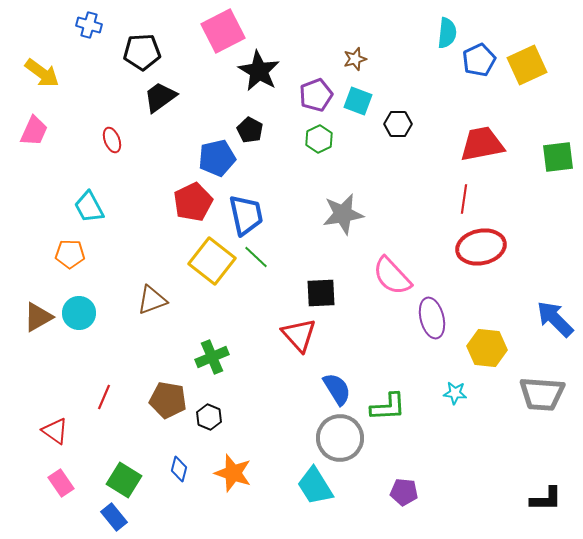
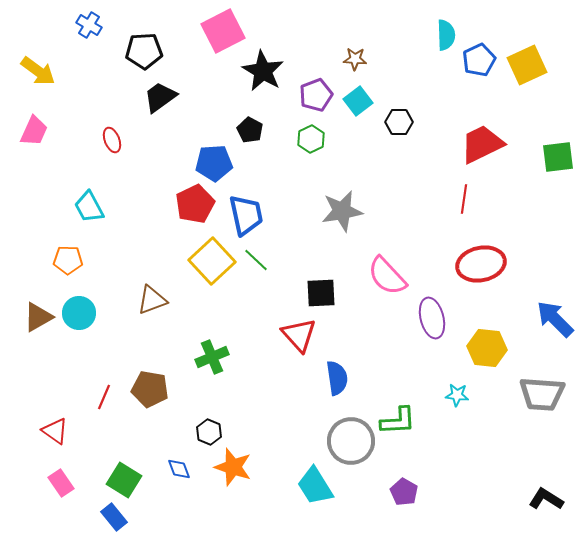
blue cross at (89, 25): rotated 15 degrees clockwise
cyan semicircle at (447, 33): moved 1 px left, 2 px down; rotated 8 degrees counterclockwise
black pentagon at (142, 52): moved 2 px right, 1 px up
brown star at (355, 59): rotated 20 degrees clockwise
black star at (259, 71): moved 4 px right
yellow arrow at (42, 73): moved 4 px left, 2 px up
cyan square at (358, 101): rotated 32 degrees clockwise
black hexagon at (398, 124): moved 1 px right, 2 px up
green hexagon at (319, 139): moved 8 px left
red trapezoid at (482, 144): rotated 15 degrees counterclockwise
blue pentagon at (217, 158): moved 3 px left, 5 px down; rotated 9 degrees clockwise
red pentagon at (193, 202): moved 2 px right, 2 px down
gray star at (343, 214): moved 1 px left, 3 px up
red ellipse at (481, 247): moved 17 px down
orange pentagon at (70, 254): moved 2 px left, 6 px down
green line at (256, 257): moved 3 px down
yellow square at (212, 261): rotated 9 degrees clockwise
pink semicircle at (392, 276): moved 5 px left
blue semicircle at (337, 389): moved 11 px up; rotated 24 degrees clockwise
cyan star at (455, 393): moved 2 px right, 2 px down
brown pentagon at (168, 400): moved 18 px left, 11 px up
green L-shape at (388, 407): moved 10 px right, 14 px down
black hexagon at (209, 417): moved 15 px down
gray circle at (340, 438): moved 11 px right, 3 px down
blue diamond at (179, 469): rotated 35 degrees counterclockwise
orange star at (233, 473): moved 6 px up
purple pentagon at (404, 492): rotated 24 degrees clockwise
black L-shape at (546, 499): rotated 148 degrees counterclockwise
